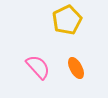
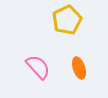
orange ellipse: moved 3 px right; rotated 10 degrees clockwise
